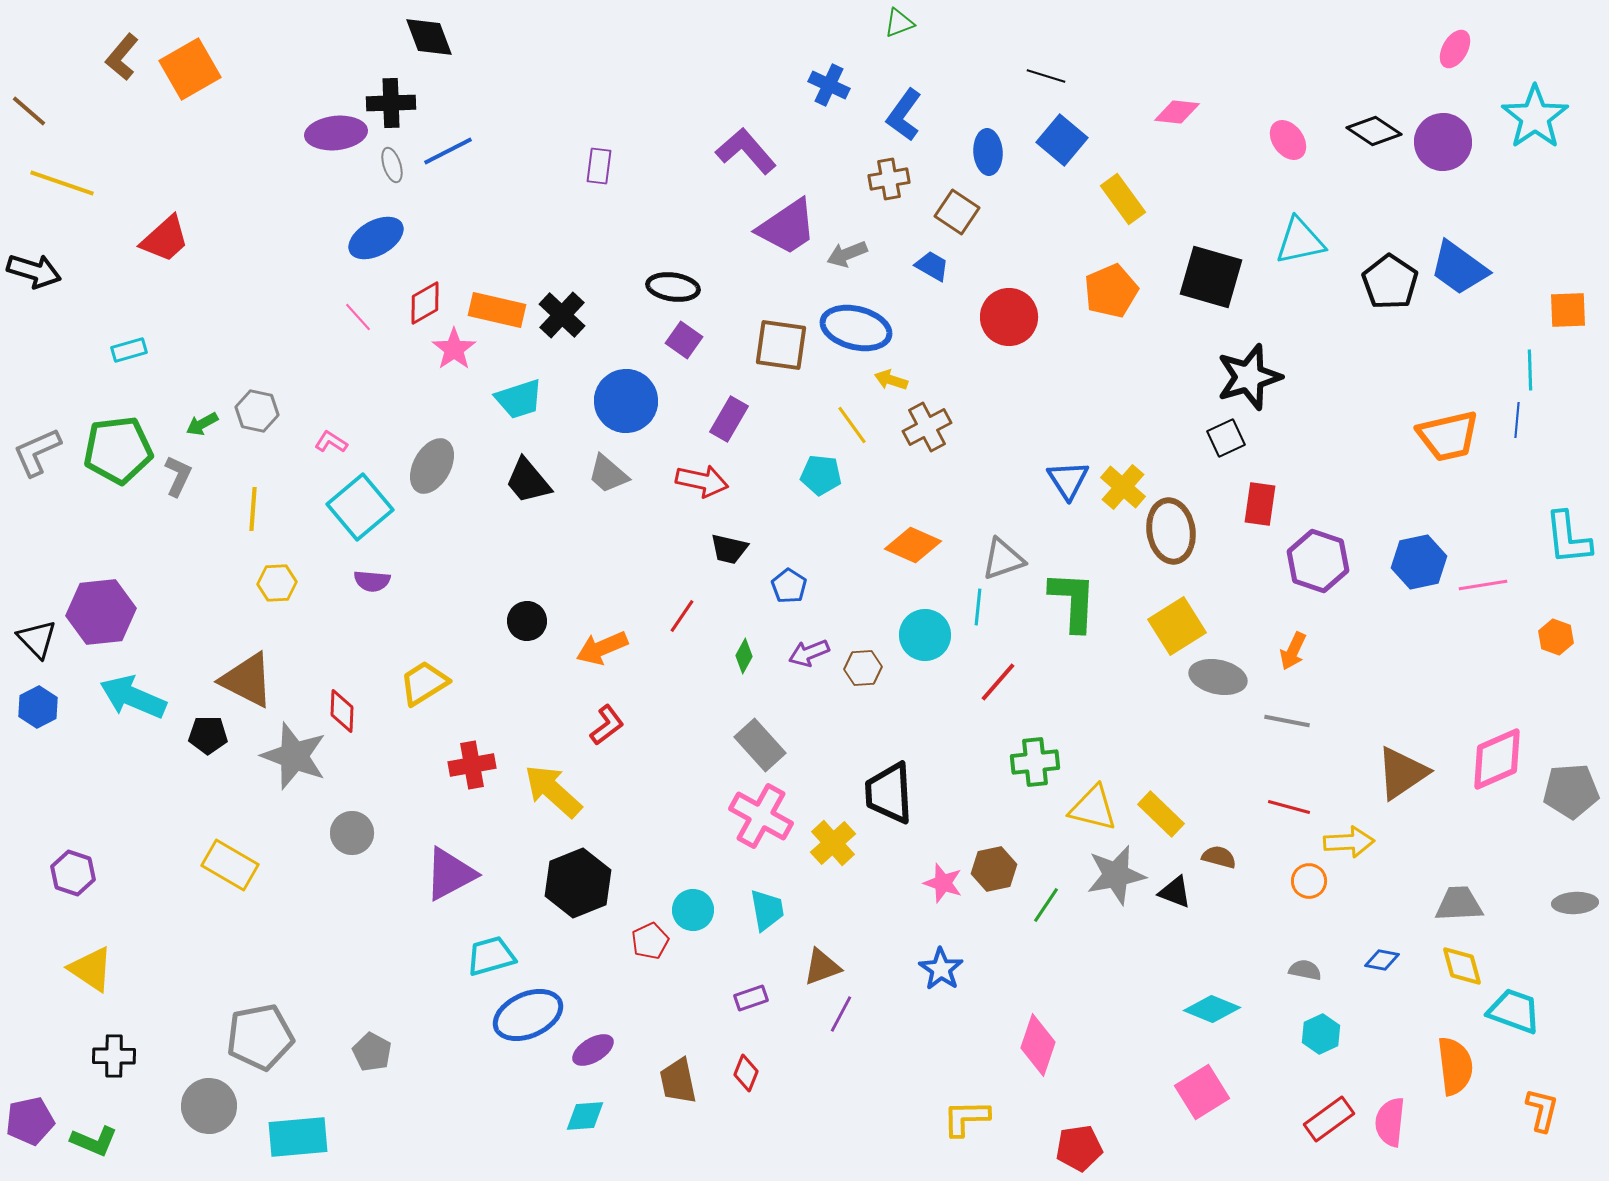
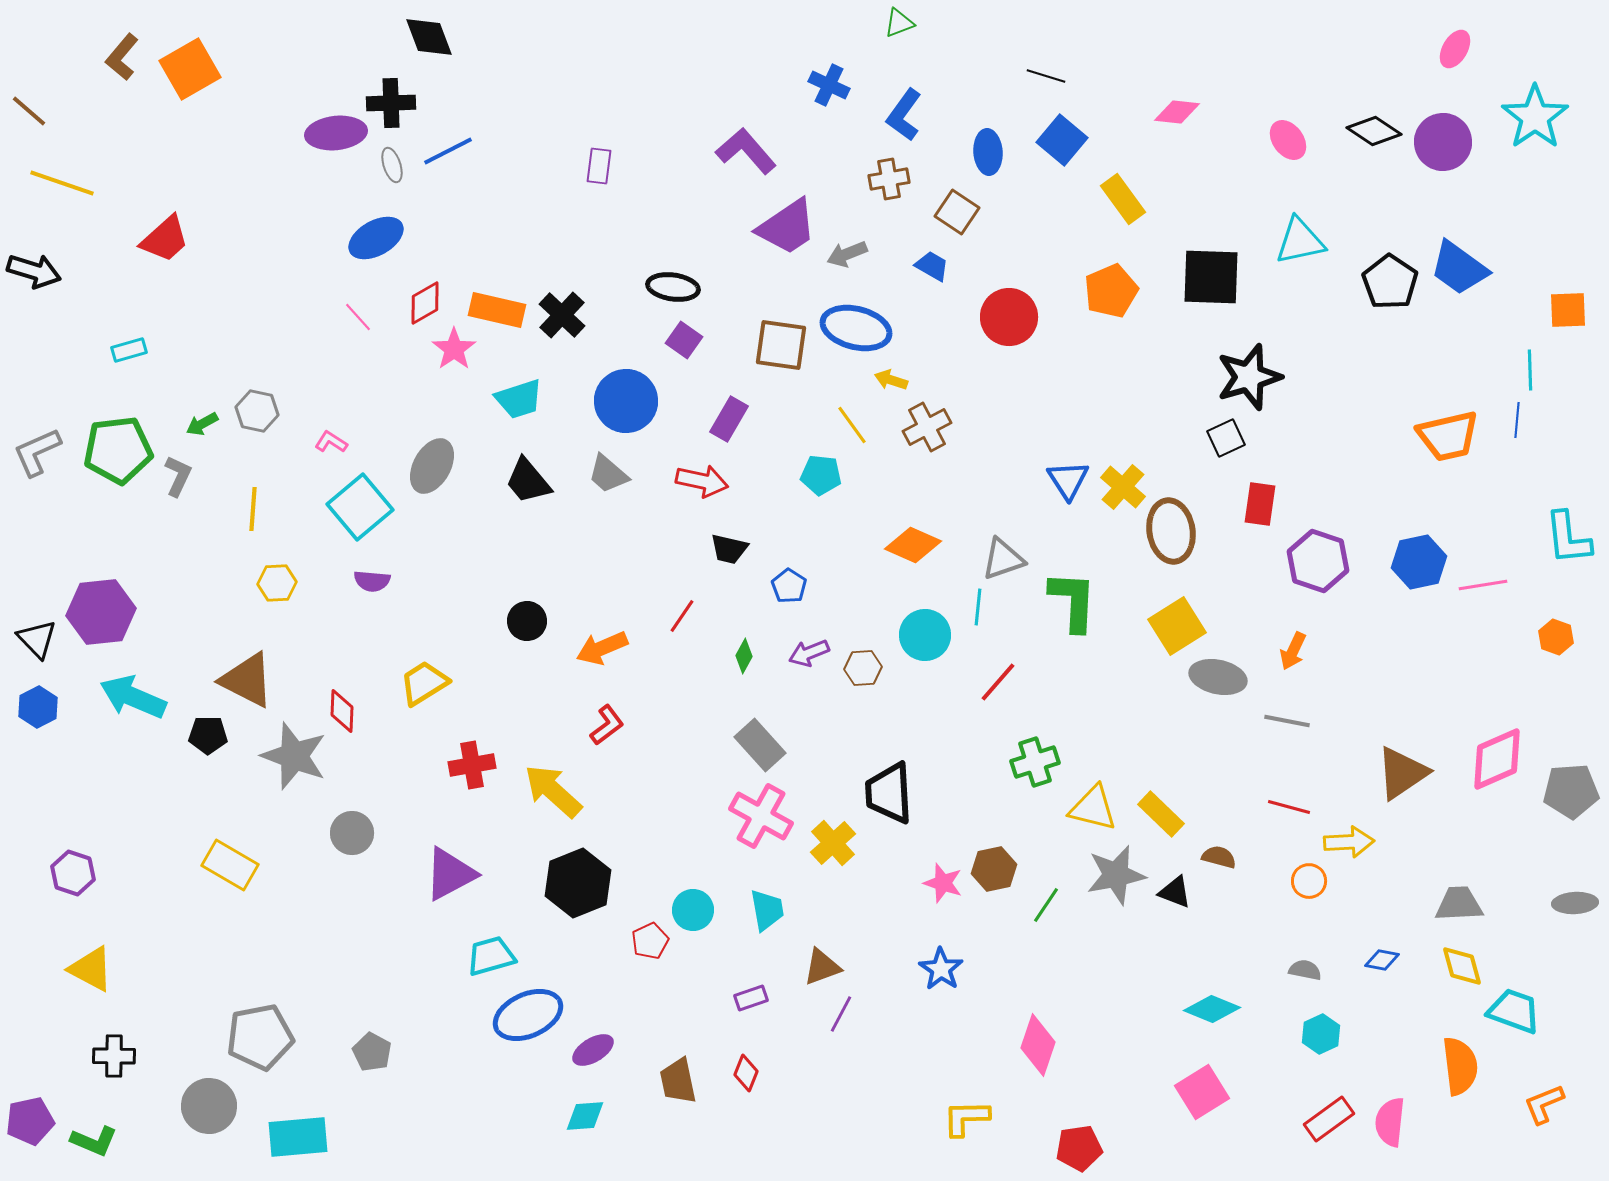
black square at (1211, 277): rotated 14 degrees counterclockwise
green cross at (1035, 762): rotated 12 degrees counterclockwise
yellow triangle at (91, 969): rotated 6 degrees counterclockwise
orange semicircle at (1455, 1066): moved 5 px right
orange L-shape at (1542, 1110): moved 2 px right, 6 px up; rotated 126 degrees counterclockwise
